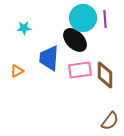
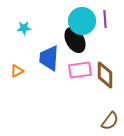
cyan circle: moved 1 px left, 3 px down
black ellipse: rotated 15 degrees clockwise
